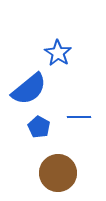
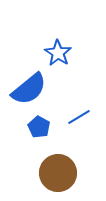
blue line: rotated 30 degrees counterclockwise
